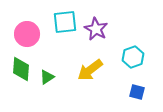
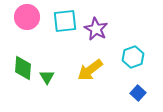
cyan square: moved 1 px up
pink circle: moved 17 px up
green diamond: moved 2 px right, 1 px up
green triangle: rotated 28 degrees counterclockwise
blue square: moved 1 px right, 1 px down; rotated 28 degrees clockwise
